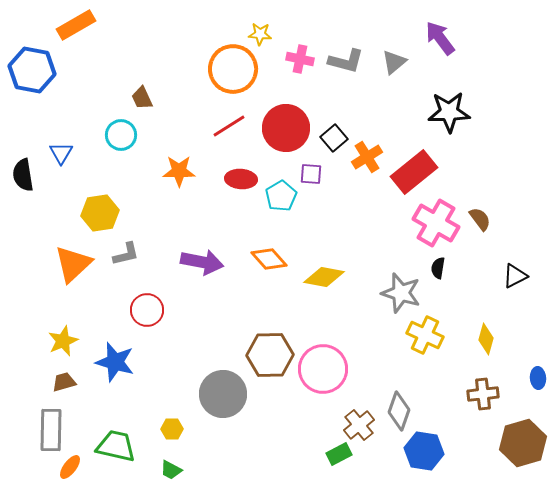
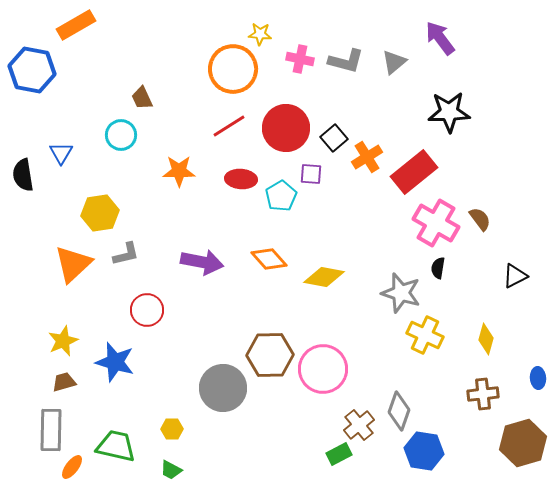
gray circle at (223, 394): moved 6 px up
orange ellipse at (70, 467): moved 2 px right
